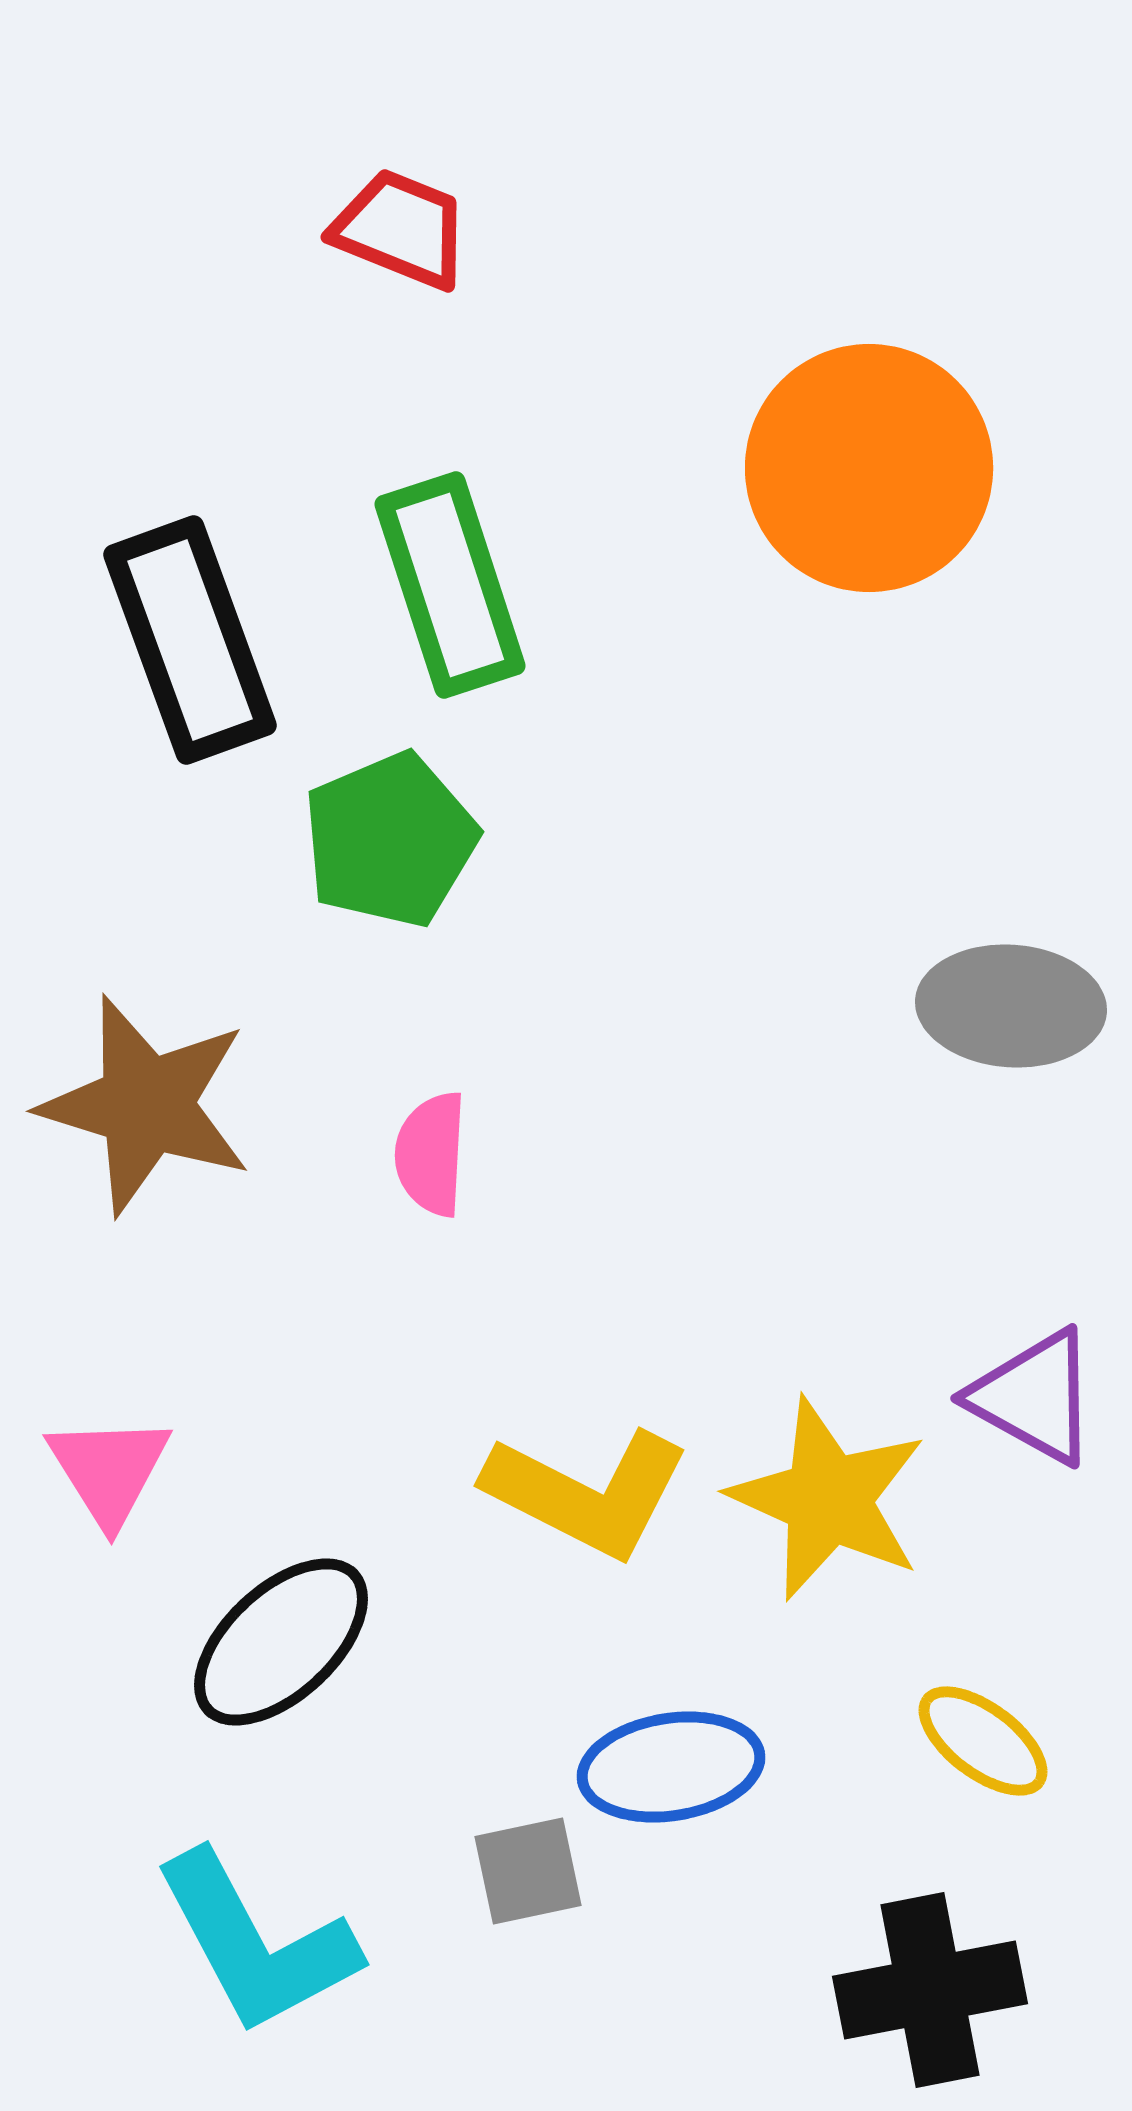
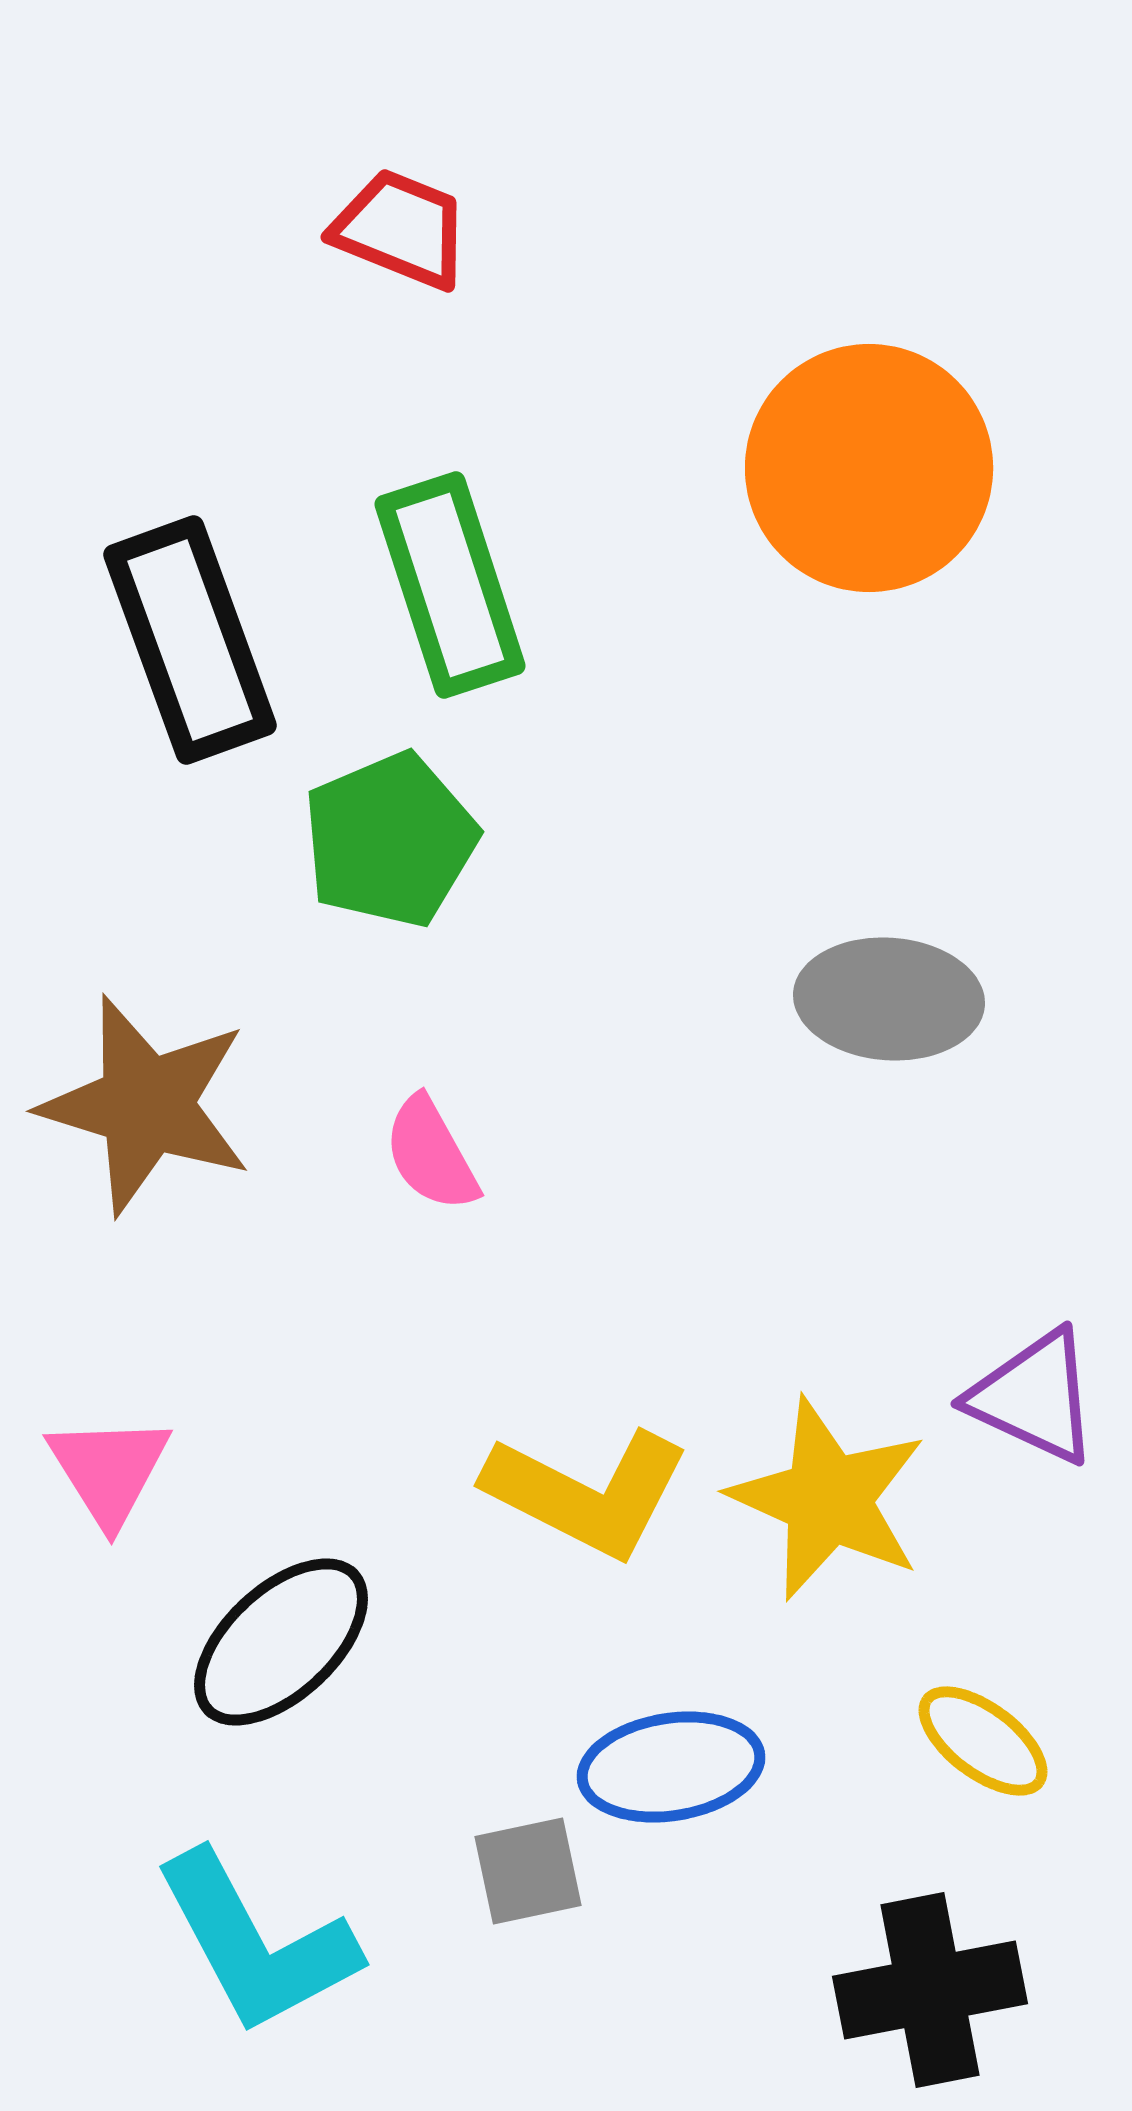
gray ellipse: moved 122 px left, 7 px up
pink semicircle: rotated 32 degrees counterclockwise
purple triangle: rotated 4 degrees counterclockwise
